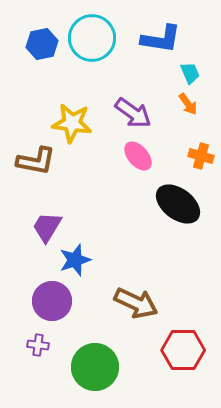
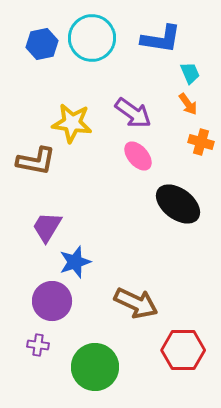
orange cross: moved 14 px up
blue star: moved 2 px down
